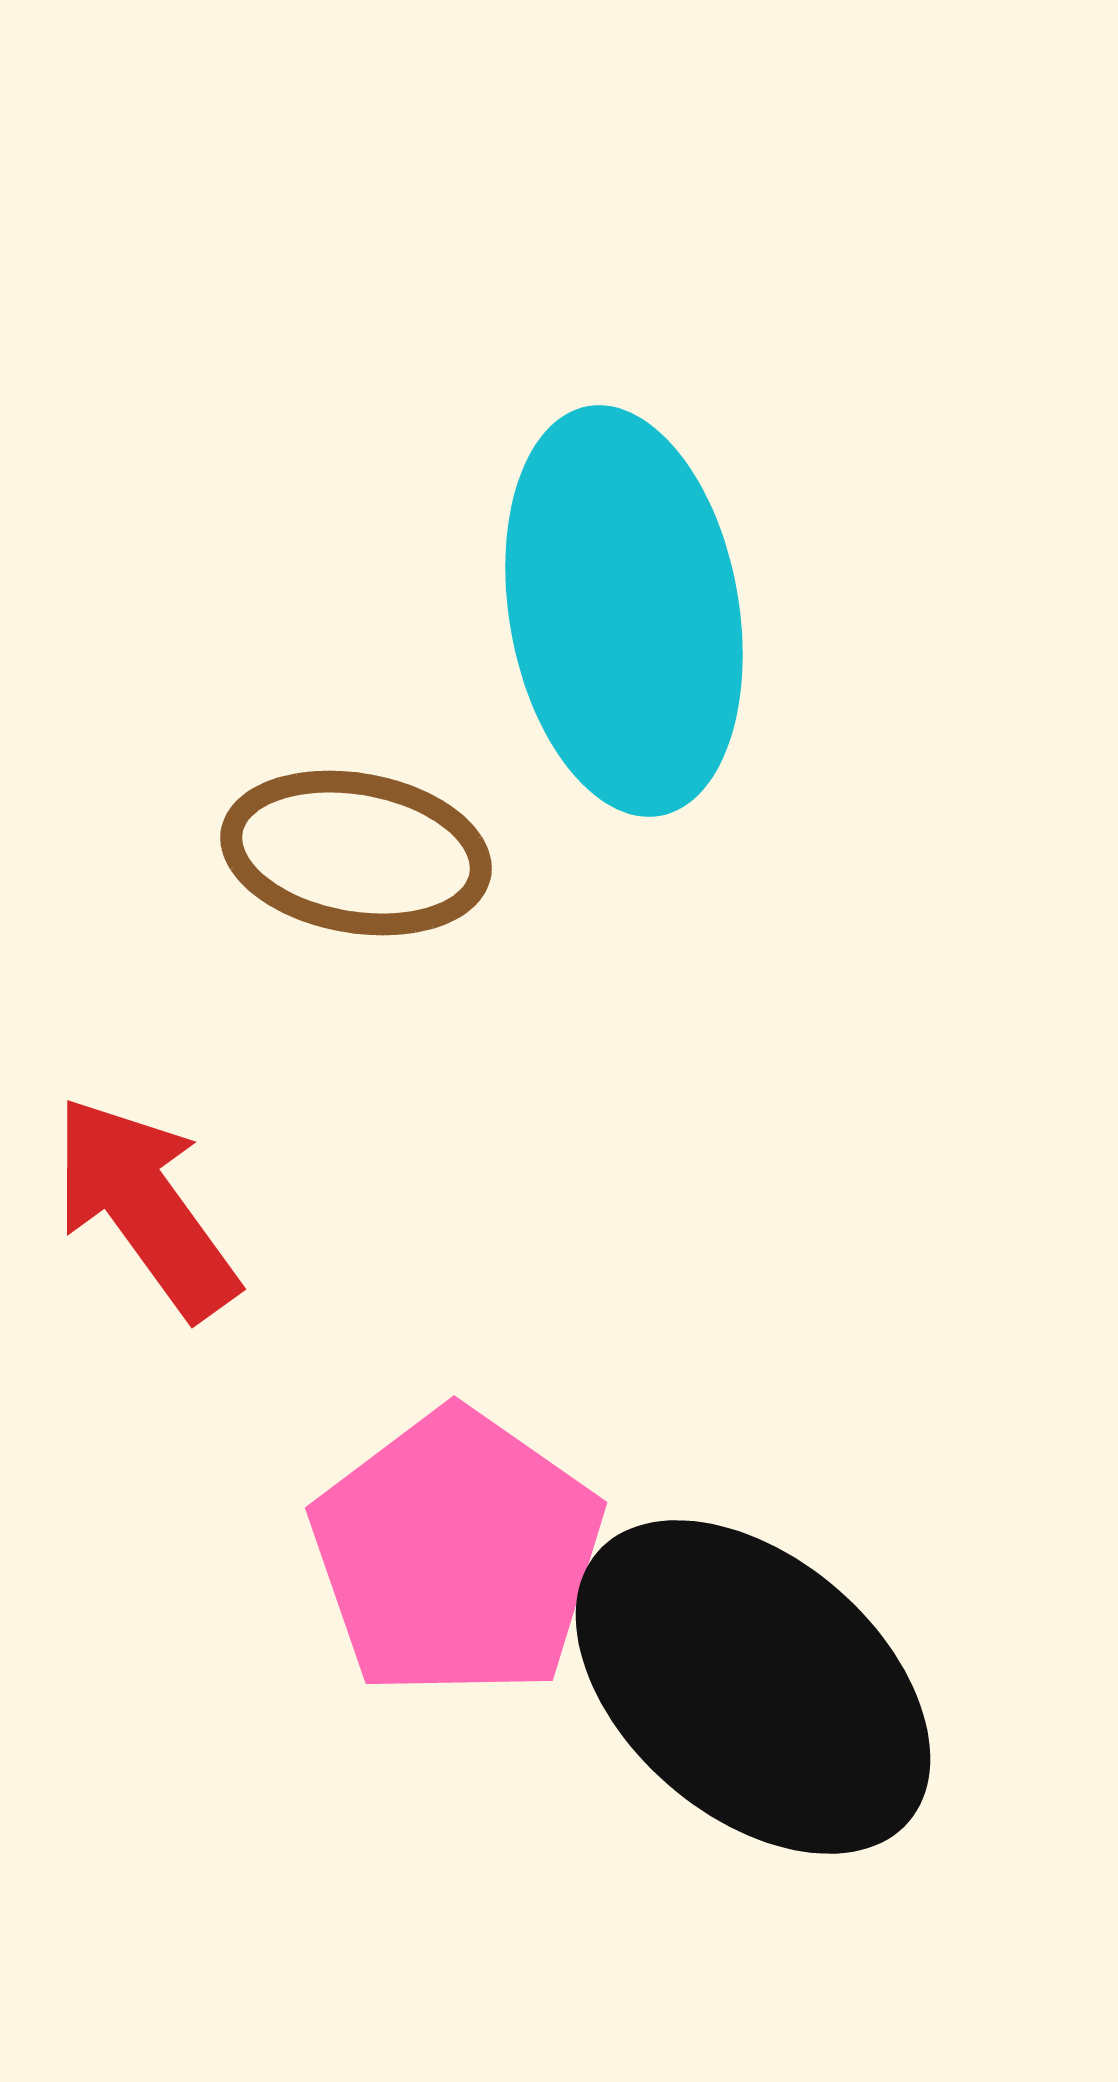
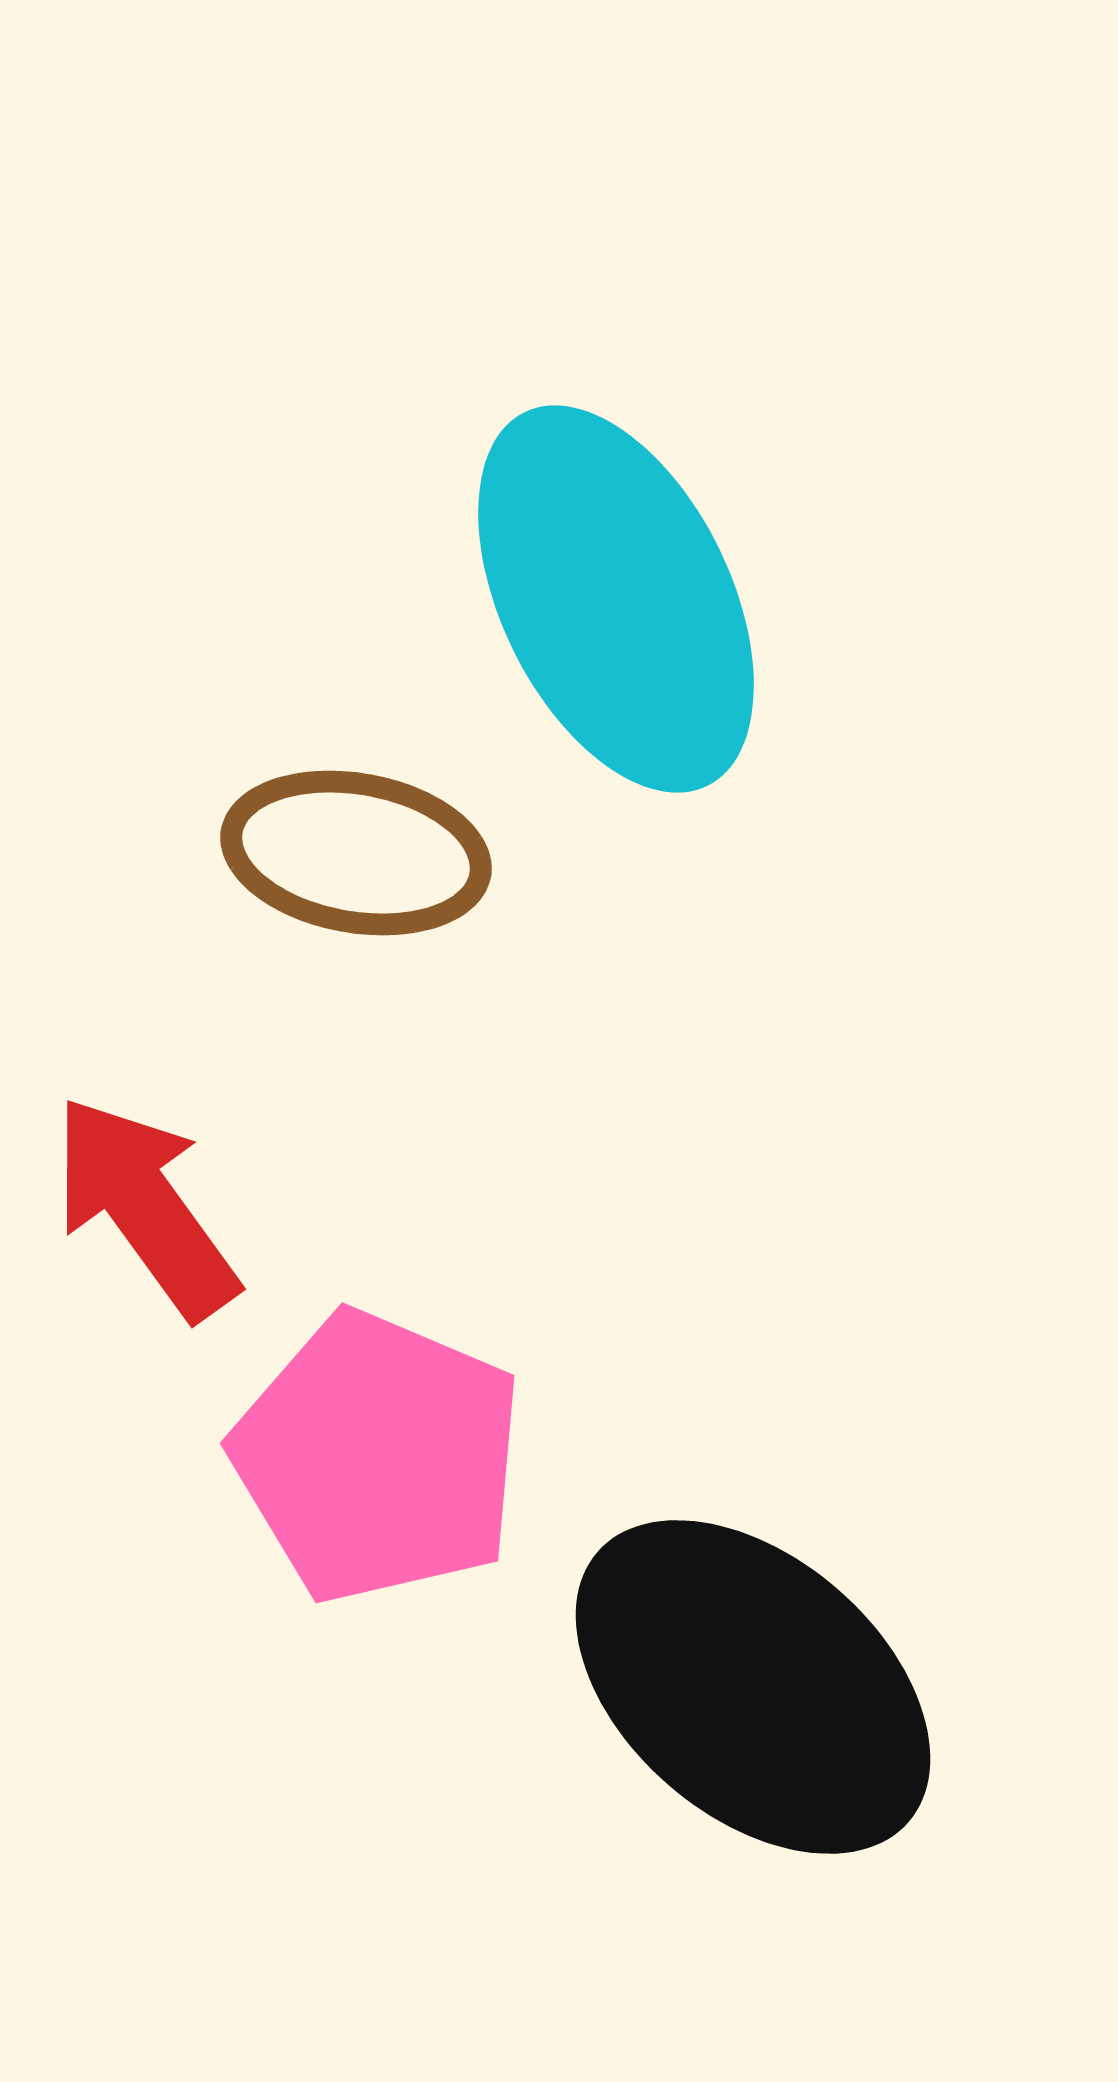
cyan ellipse: moved 8 px left, 12 px up; rotated 16 degrees counterclockwise
pink pentagon: moved 79 px left, 97 px up; rotated 12 degrees counterclockwise
